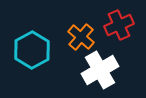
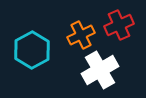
orange cross: moved 2 px up; rotated 24 degrees clockwise
